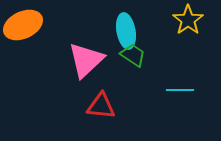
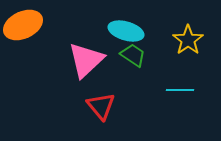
yellow star: moved 20 px down
cyan ellipse: rotated 64 degrees counterclockwise
red triangle: rotated 44 degrees clockwise
